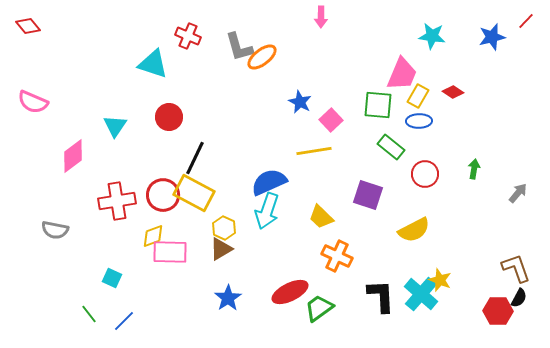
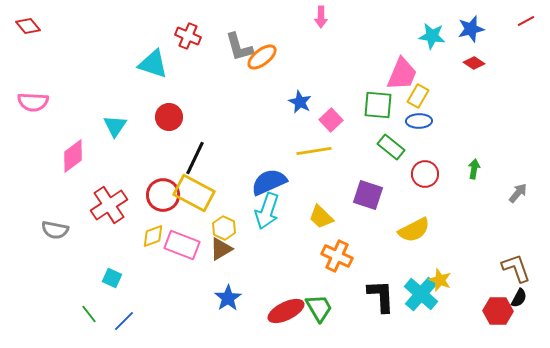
red line at (526, 21): rotated 18 degrees clockwise
blue star at (492, 37): moved 21 px left, 8 px up
red diamond at (453, 92): moved 21 px right, 29 px up
pink semicircle at (33, 102): rotated 20 degrees counterclockwise
red cross at (117, 201): moved 8 px left, 4 px down; rotated 24 degrees counterclockwise
pink rectangle at (170, 252): moved 12 px right, 7 px up; rotated 20 degrees clockwise
red ellipse at (290, 292): moved 4 px left, 19 px down
green trapezoid at (319, 308): rotated 96 degrees clockwise
